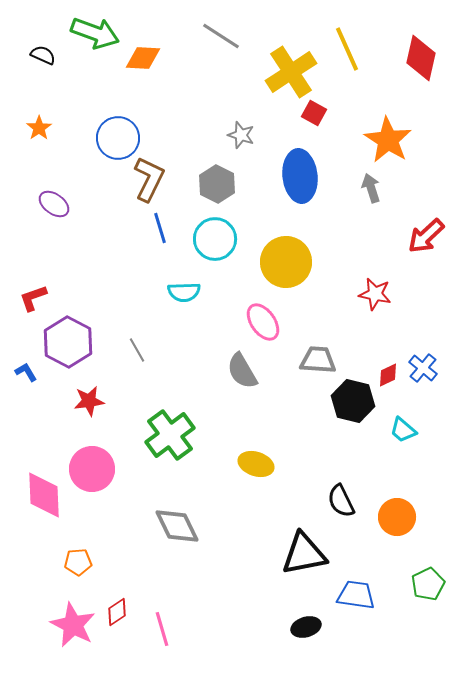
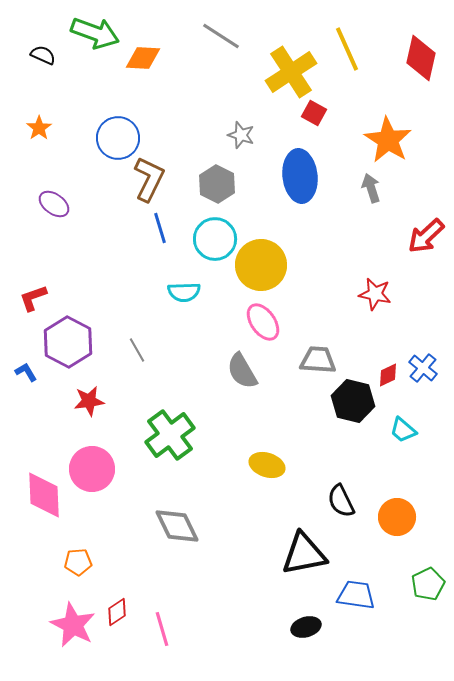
yellow circle at (286, 262): moved 25 px left, 3 px down
yellow ellipse at (256, 464): moved 11 px right, 1 px down
